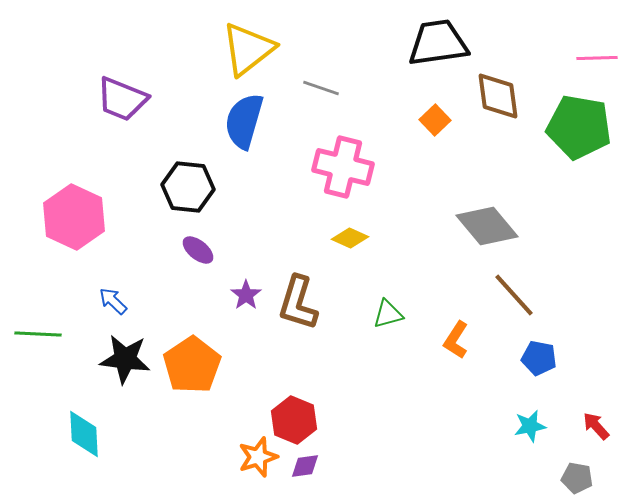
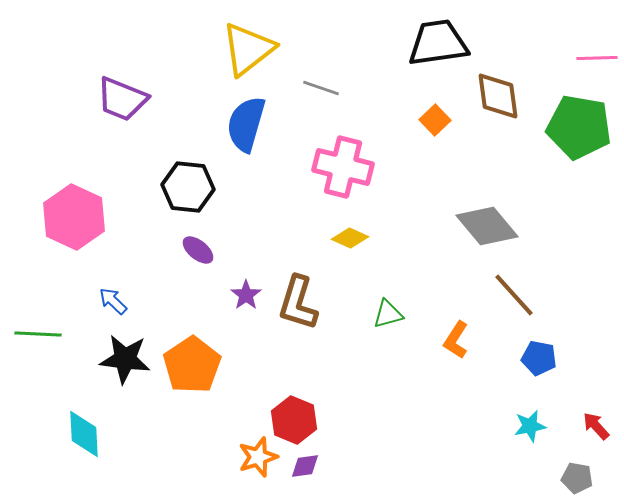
blue semicircle: moved 2 px right, 3 px down
